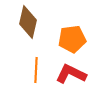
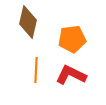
red L-shape: moved 1 px down
